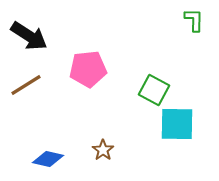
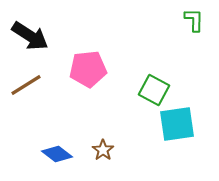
black arrow: moved 1 px right
cyan square: rotated 9 degrees counterclockwise
blue diamond: moved 9 px right, 5 px up; rotated 24 degrees clockwise
